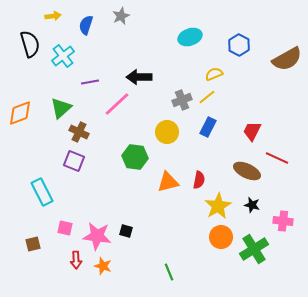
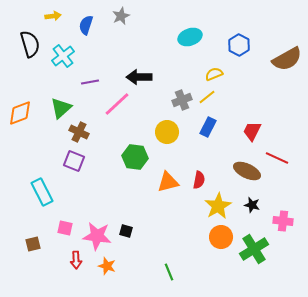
orange star: moved 4 px right
